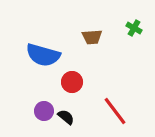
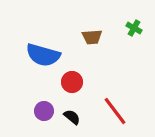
black semicircle: moved 6 px right
